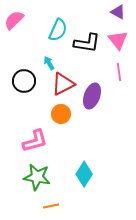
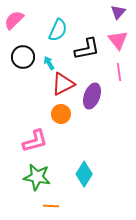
purple triangle: rotated 42 degrees clockwise
black L-shape: moved 6 px down; rotated 20 degrees counterclockwise
black circle: moved 1 px left, 24 px up
orange line: rotated 14 degrees clockwise
